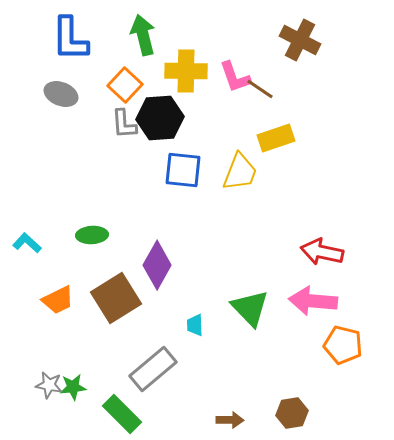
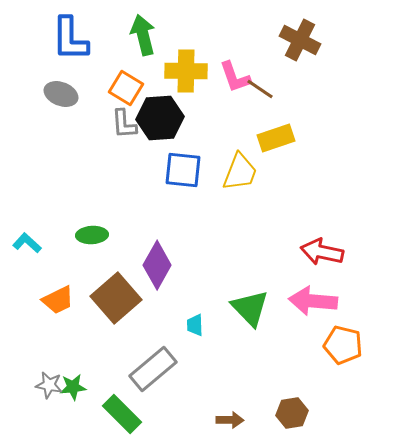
orange square: moved 1 px right, 3 px down; rotated 12 degrees counterclockwise
brown square: rotated 9 degrees counterclockwise
